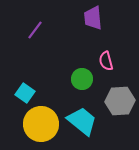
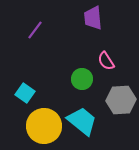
pink semicircle: rotated 18 degrees counterclockwise
gray hexagon: moved 1 px right, 1 px up
yellow circle: moved 3 px right, 2 px down
